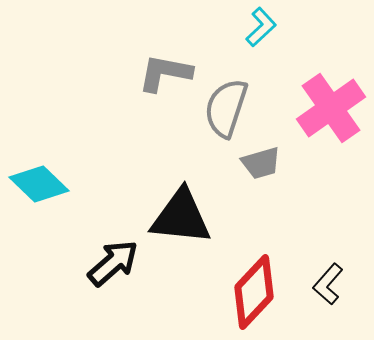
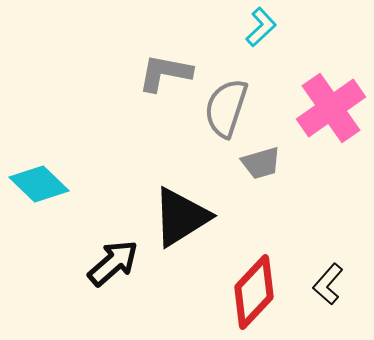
black triangle: rotated 38 degrees counterclockwise
